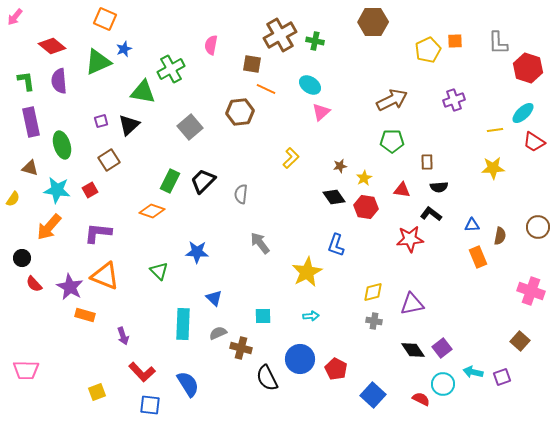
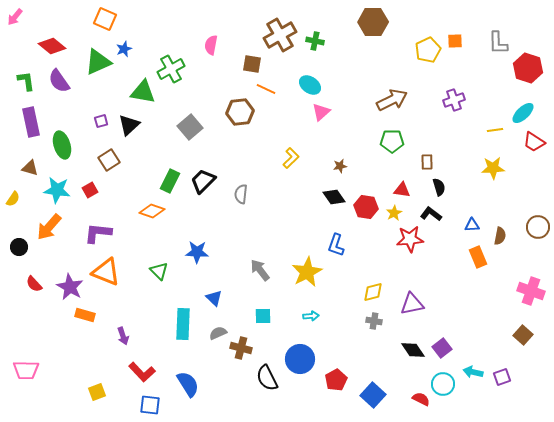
purple semicircle at (59, 81): rotated 30 degrees counterclockwise
yellow star at (364, 178): moved 30 px right, 35 px down
black semicircle at (439, 187): rotated 102 degrees counterclockwise
gray arrow at (260, 243): moved 27 px down
black circle at (22, 258): moved 3 px left, 11 px up
orange triangle at (105, 276): moved 1 px right, 4 px up
brown square at (520, 341): moved 3 px right, 6 px up
red pentagon at (336, 369): moved 11 px down; rotated 15 degrees clockwise
